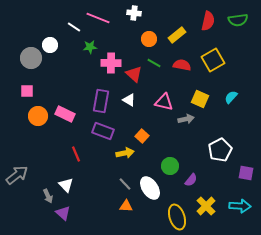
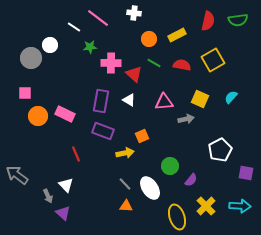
pink line at (98, 18): rotated 15 degrees clockwise
yellow rectangle at (177, 35): rotated 12 degrees clockwise
pink square at (27, 91): moved 2 px left, 2 px down
pink triangle at (164, 102): rotated 18 degrees counterclockwise
orange square at (142, 136): rotated 24 degrees clockwise
gray arrow at (17, 175): rotated 105 degrees counterclockwise
